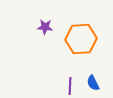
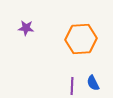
purple star: moved 19 px left, 1 px down
purple line: moved 2 px right
